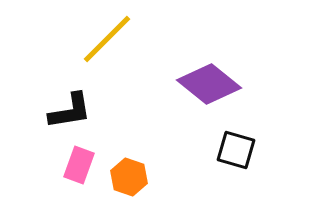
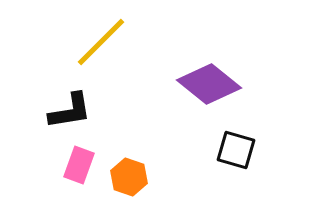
yellow line: moved 6 px left, 3 px down
